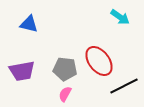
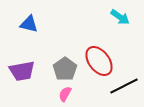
gray pentagon: rotated 30 degrees clockwise
